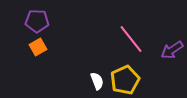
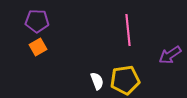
pink line: moved 3 px left, 9 px up; rotated 32 degrees clockwise
purple arrow: moved 2 px left, 5 px down
yellow pentagon: rotated 16 degrees clockwise
